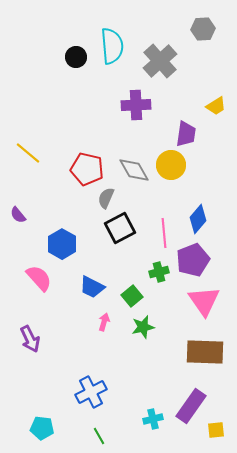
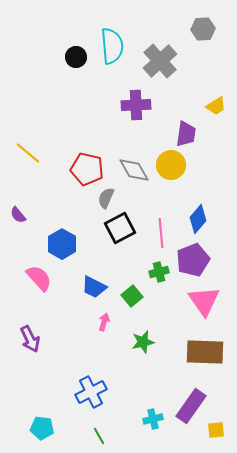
pink line: moved 3 px left
blue trapezoid: moved 2 px right
green star: moved 15 px down
